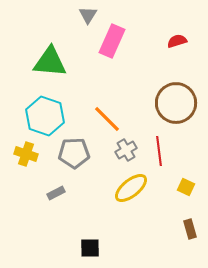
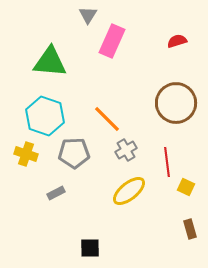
red line: moved 8 px right, 11 px down
yellow ellipse: moved 2 px left, 3 px down
